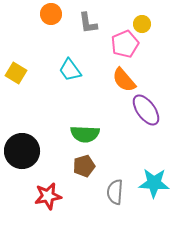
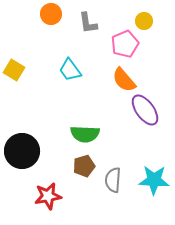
yellow circle: moved 2 px right, 3 px up
yellow square: moved 2 px left, 3 px up
purple ellipse: moved 1 px left
cyan star: moved 3 px up
gray semicircle: moved 2 px left, 12 px up
